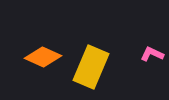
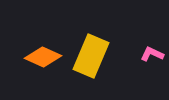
yellow rectangle: moved 11 px up
